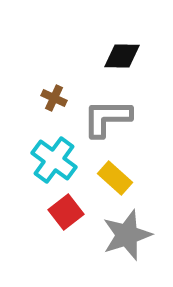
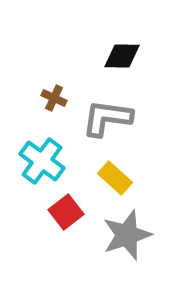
gray L-shape: rotated 8 degrees clockwise
cyan cross: moved 12 px left, 1 px down
